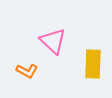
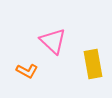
yellow rectangle: rotated 12 degrees counterclockwise
